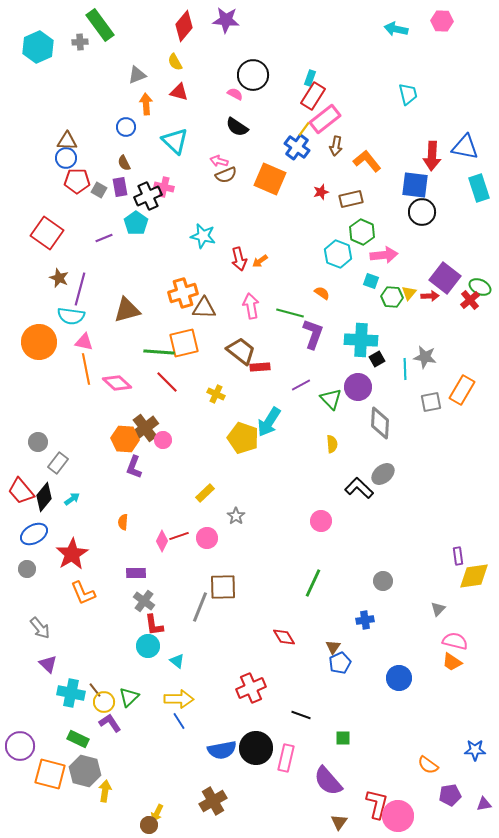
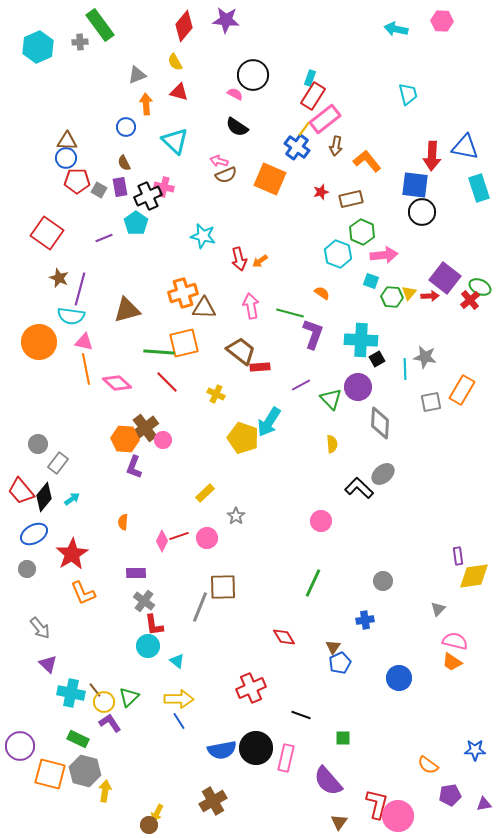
gray circle at (38, 442): moved 2 px down
